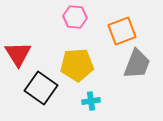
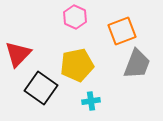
pink hexagon: rotated 20 degrees clockwise
red triangle: rotated 16 degrees clockwise
yellow pentagon: rotated 8 degrees counterclockwise
